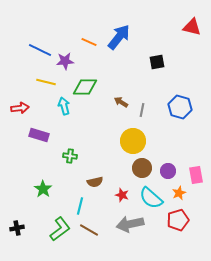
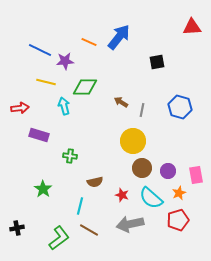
red triangle: rotated 18 degrees counterclockwise
green L-shape: moved 1 px left, 9 px down
